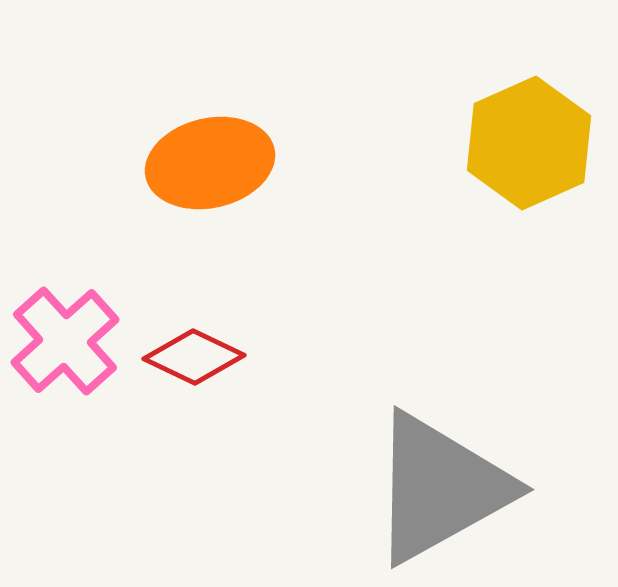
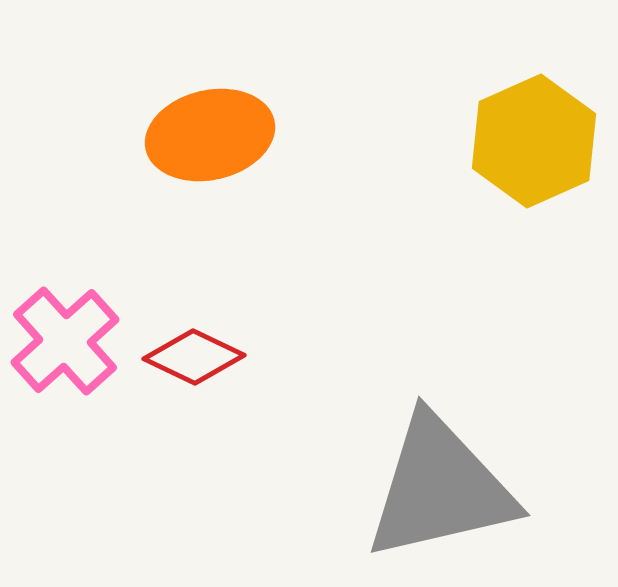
yellow hexagon: moved 5 px right, 2 px up
orange ellipse: moved 28 px up
gray triangle: rotated 16 degrees clockwise
